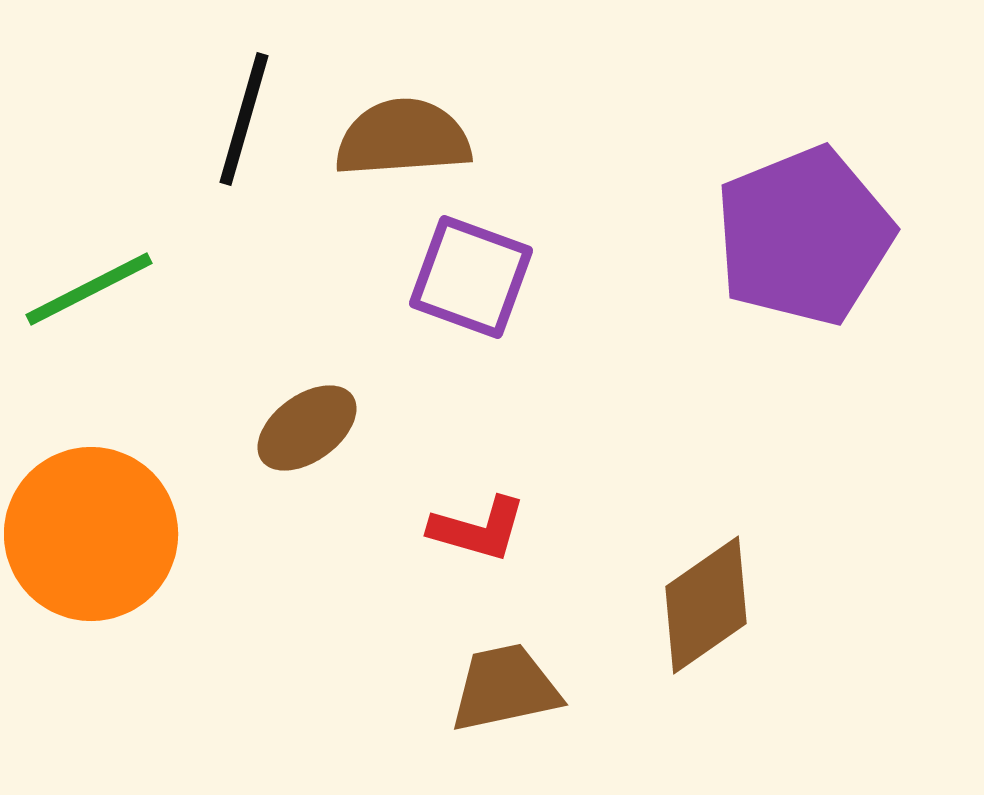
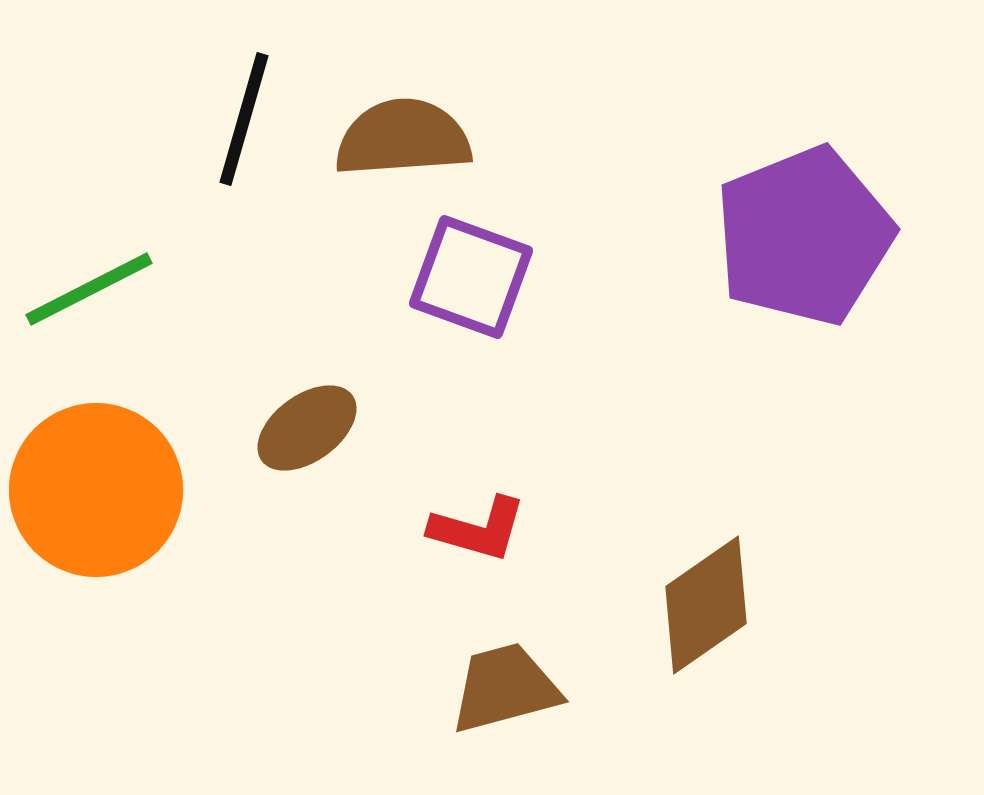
orange circle: moved 5 px right, 44 px up
brown trapezoid: rotated 3 degrees counterclockwise
